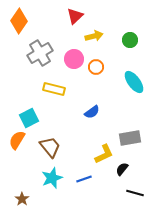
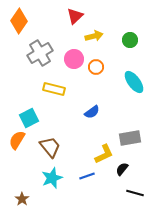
blue line: moved 3 px right, 3 px up
